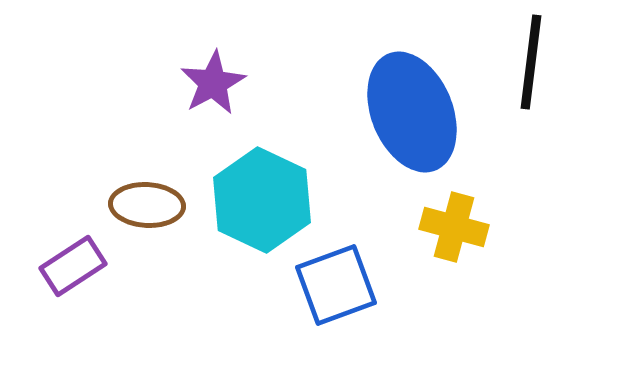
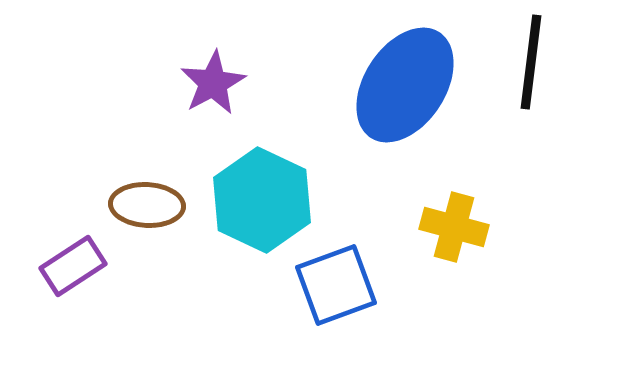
blue ellipse: moved 7 px left, 27 px up; rotated 55 degrees clockwise
